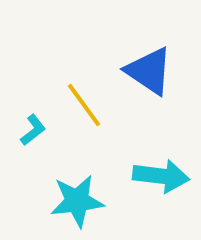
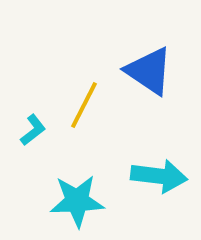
yellow line: rotated 63 degrees clockwise
cyan arrow: moved 2 px left
cyan star: rotated 4 degrees clockwise
